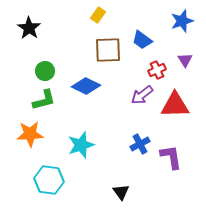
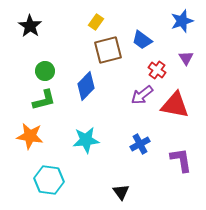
yellow rectangle: moved 2 px left, 7 px down
black star: moved 1 px right, 2 px up
brown square: rotated 12 degrees counterclockwise
purple triangle: moved 1 px right, 2 px up
red cross: rotated 30 degrees counterclockwise
blue diamond: rotated 72 degrees counterclockwise
red triangle: rotated 12 degrees clockwise
orange star: moved 2 px down; rotated 12 degrees clockwise
cyan star: moved 5 px right, 5 px up; rotated 12 degrees clockwise
purple L-shape: moved 10 px right, 3 px down
